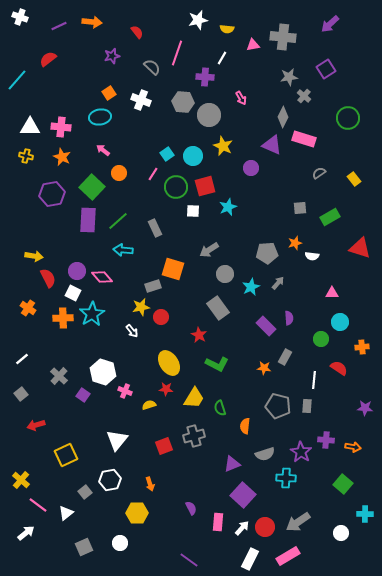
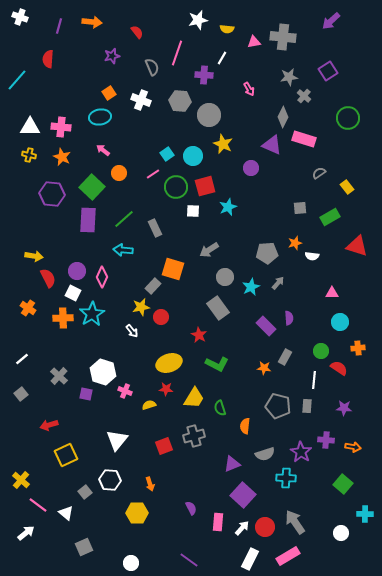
purple arrow at (330, 24): moved 1 px right, 3 px up
purple line at (59, 26): rotated 49 degrees counterclockwise
pink triangle at (253, 45): moved 1 px right, 3 px up
red semicircle at (48, 59): rotated 48 degrees counterclockwise
gray semicircle at (152, 67): rotated 24 degrees clockwise
purple square at (326, 69): moved 2 px right, 2 px down
purple cross at (205, 77): moved 1 px left, 2 px up
pink arrow at (241, 98): moved 8 px right, 9 px up
gray hexagon at (183, 102): moved 3 px left, 1 px up
yellow star at (223, 146): moved 2 px up
yellow cross at (26, 156): moved 3 px right, 1 px up
pink line at (153, 174): rotated 24 degrees clockwise
yellow rectangle at (354, 179): moved 7 px left, 8 px down
purple hexagon at (52, 194): rotated 15 degrees clockwise
green line at (118, 221): moved 6 px right, 2 px up
red triangle at (360, 248): moved 3 px left, 2 px up
gray circle at (225, 274): moved 3 px down
pink diamond at (102, 277): rotated 65 degrees clockwise
gray rectangle at (153, 286): rotated 28 degrees counterclockwise
green circle at (321, 339): moved 12 px down
orange cross at (362, 347): moved 4 px left, 1 px down
yellow ellipse at (169, 363): rotated 75 degrees counterclockwise
purple square at (83, 395): moved 3 px right, 1 px up; rotated 24 degrees counterclockwise
purple star at (365, 408): moved 21 px left
red arrow at (36, 425): moved 13 px right
white hexagon at (110, 480): rotated 15 degrees clockwise
white triangle at (66, 513): rotated 42 degrees counterclockwise
gray arrow at (298, 522): moved 3 px left; rotated 90 degrees clockwise
white circle at (120, 543): moved 11 px right, 20 px down
